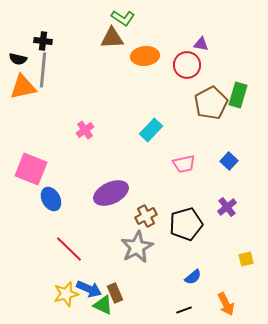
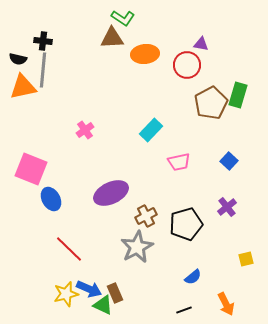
orange ellipse: moved 2 px up
pink trapezoid: moved 5 px left, 2 px up
